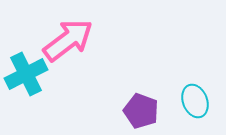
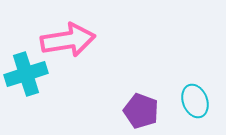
pink arrow: rotated 28 degrees clockwise
cyan cross: rotated 9 degrees clockwise
